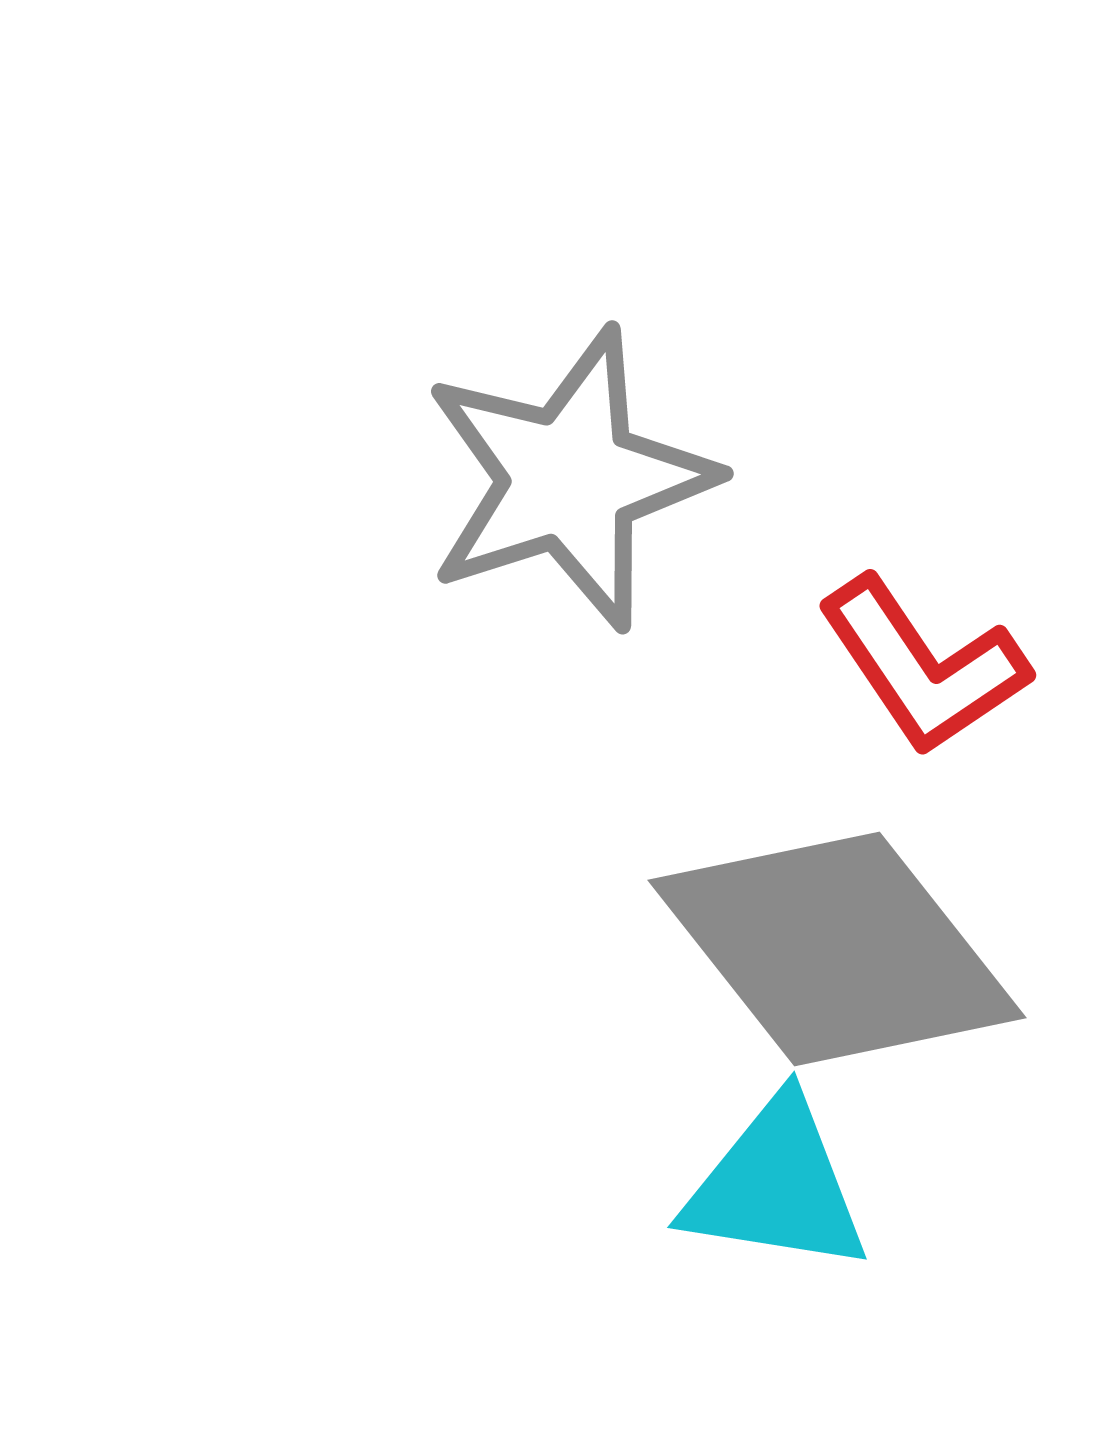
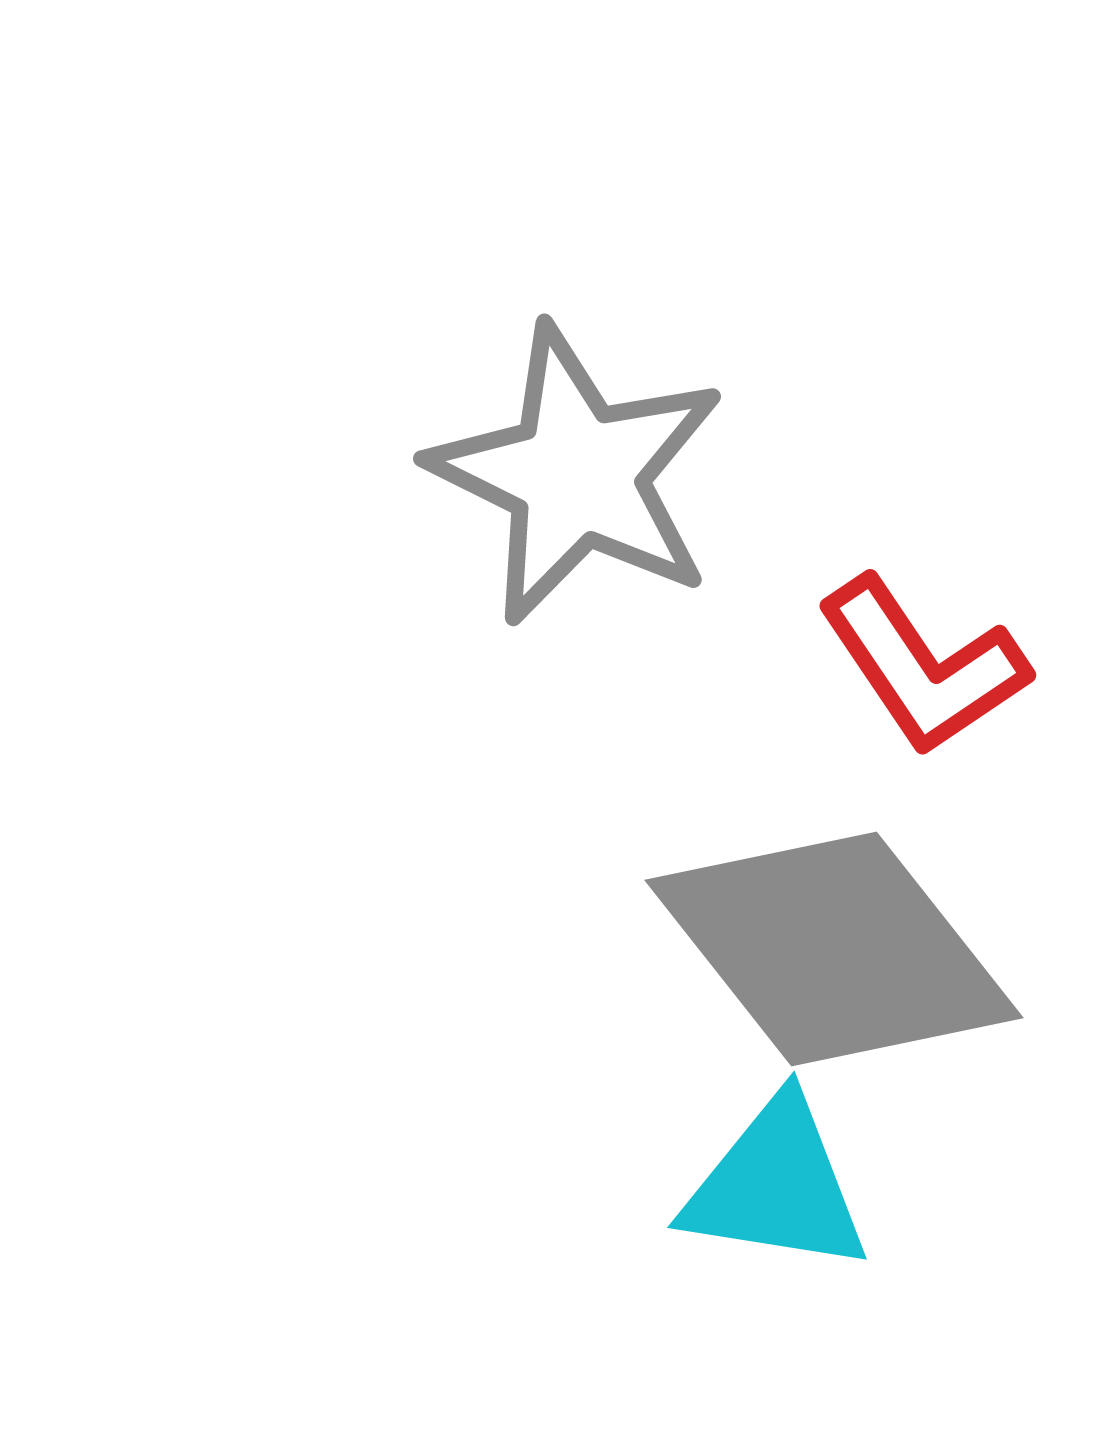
gray star: moved 8 px right, 4 px up; rotated 28 degrees counterclockwise
gray diamond: moved 3 px left
